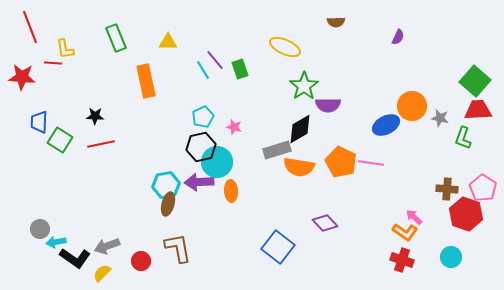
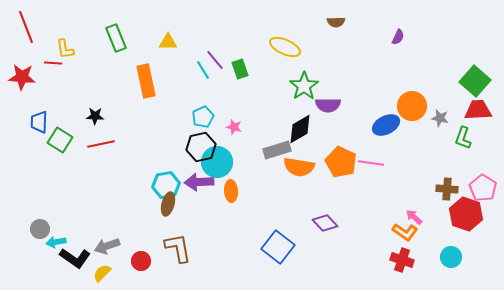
red line at (30, 27): moved 4 px left
